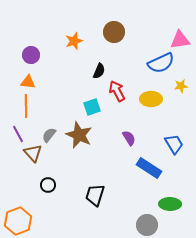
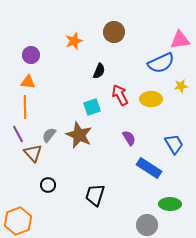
red arrow: moved 3 px right, 4 px down
orange line: moved 1 px left, 1 px down
